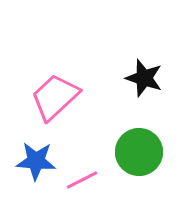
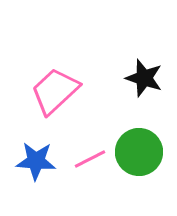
pink trapezoid: moved 6 px up
pink line: moved 8 px right, 21 px up
